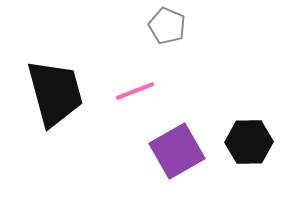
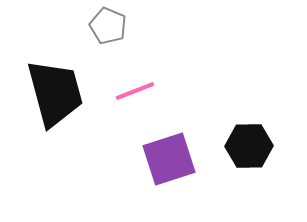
gray pentagon: moved 59 px left
black hexagon: moved 4 px down
purple square: moved 8 px left, 8 px down; rotated 12 degrees clockwise
